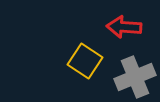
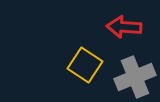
yellow square: moved 4 px down
